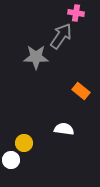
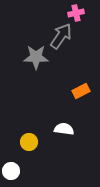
pink cross: rotated 21 degrees counterclockwise
orange rectangle: rotated 66 degrees counterclockwise
yellow circle: moved 5 px right, 1 px up
white circle: moved 11 px down
